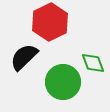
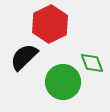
red hexagon: moved 2 px down
green diamond: moved 1 px left
